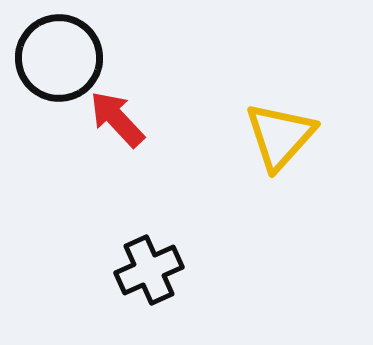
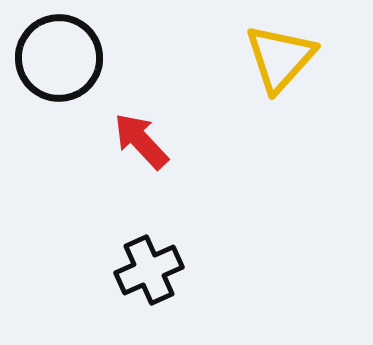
red arrow: moved 24 px right, 22 px down
yellow triangle: moved 78 px up
